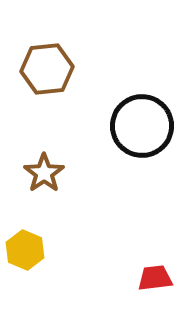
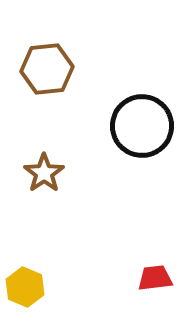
yellow hexagon: moved 37 px down
